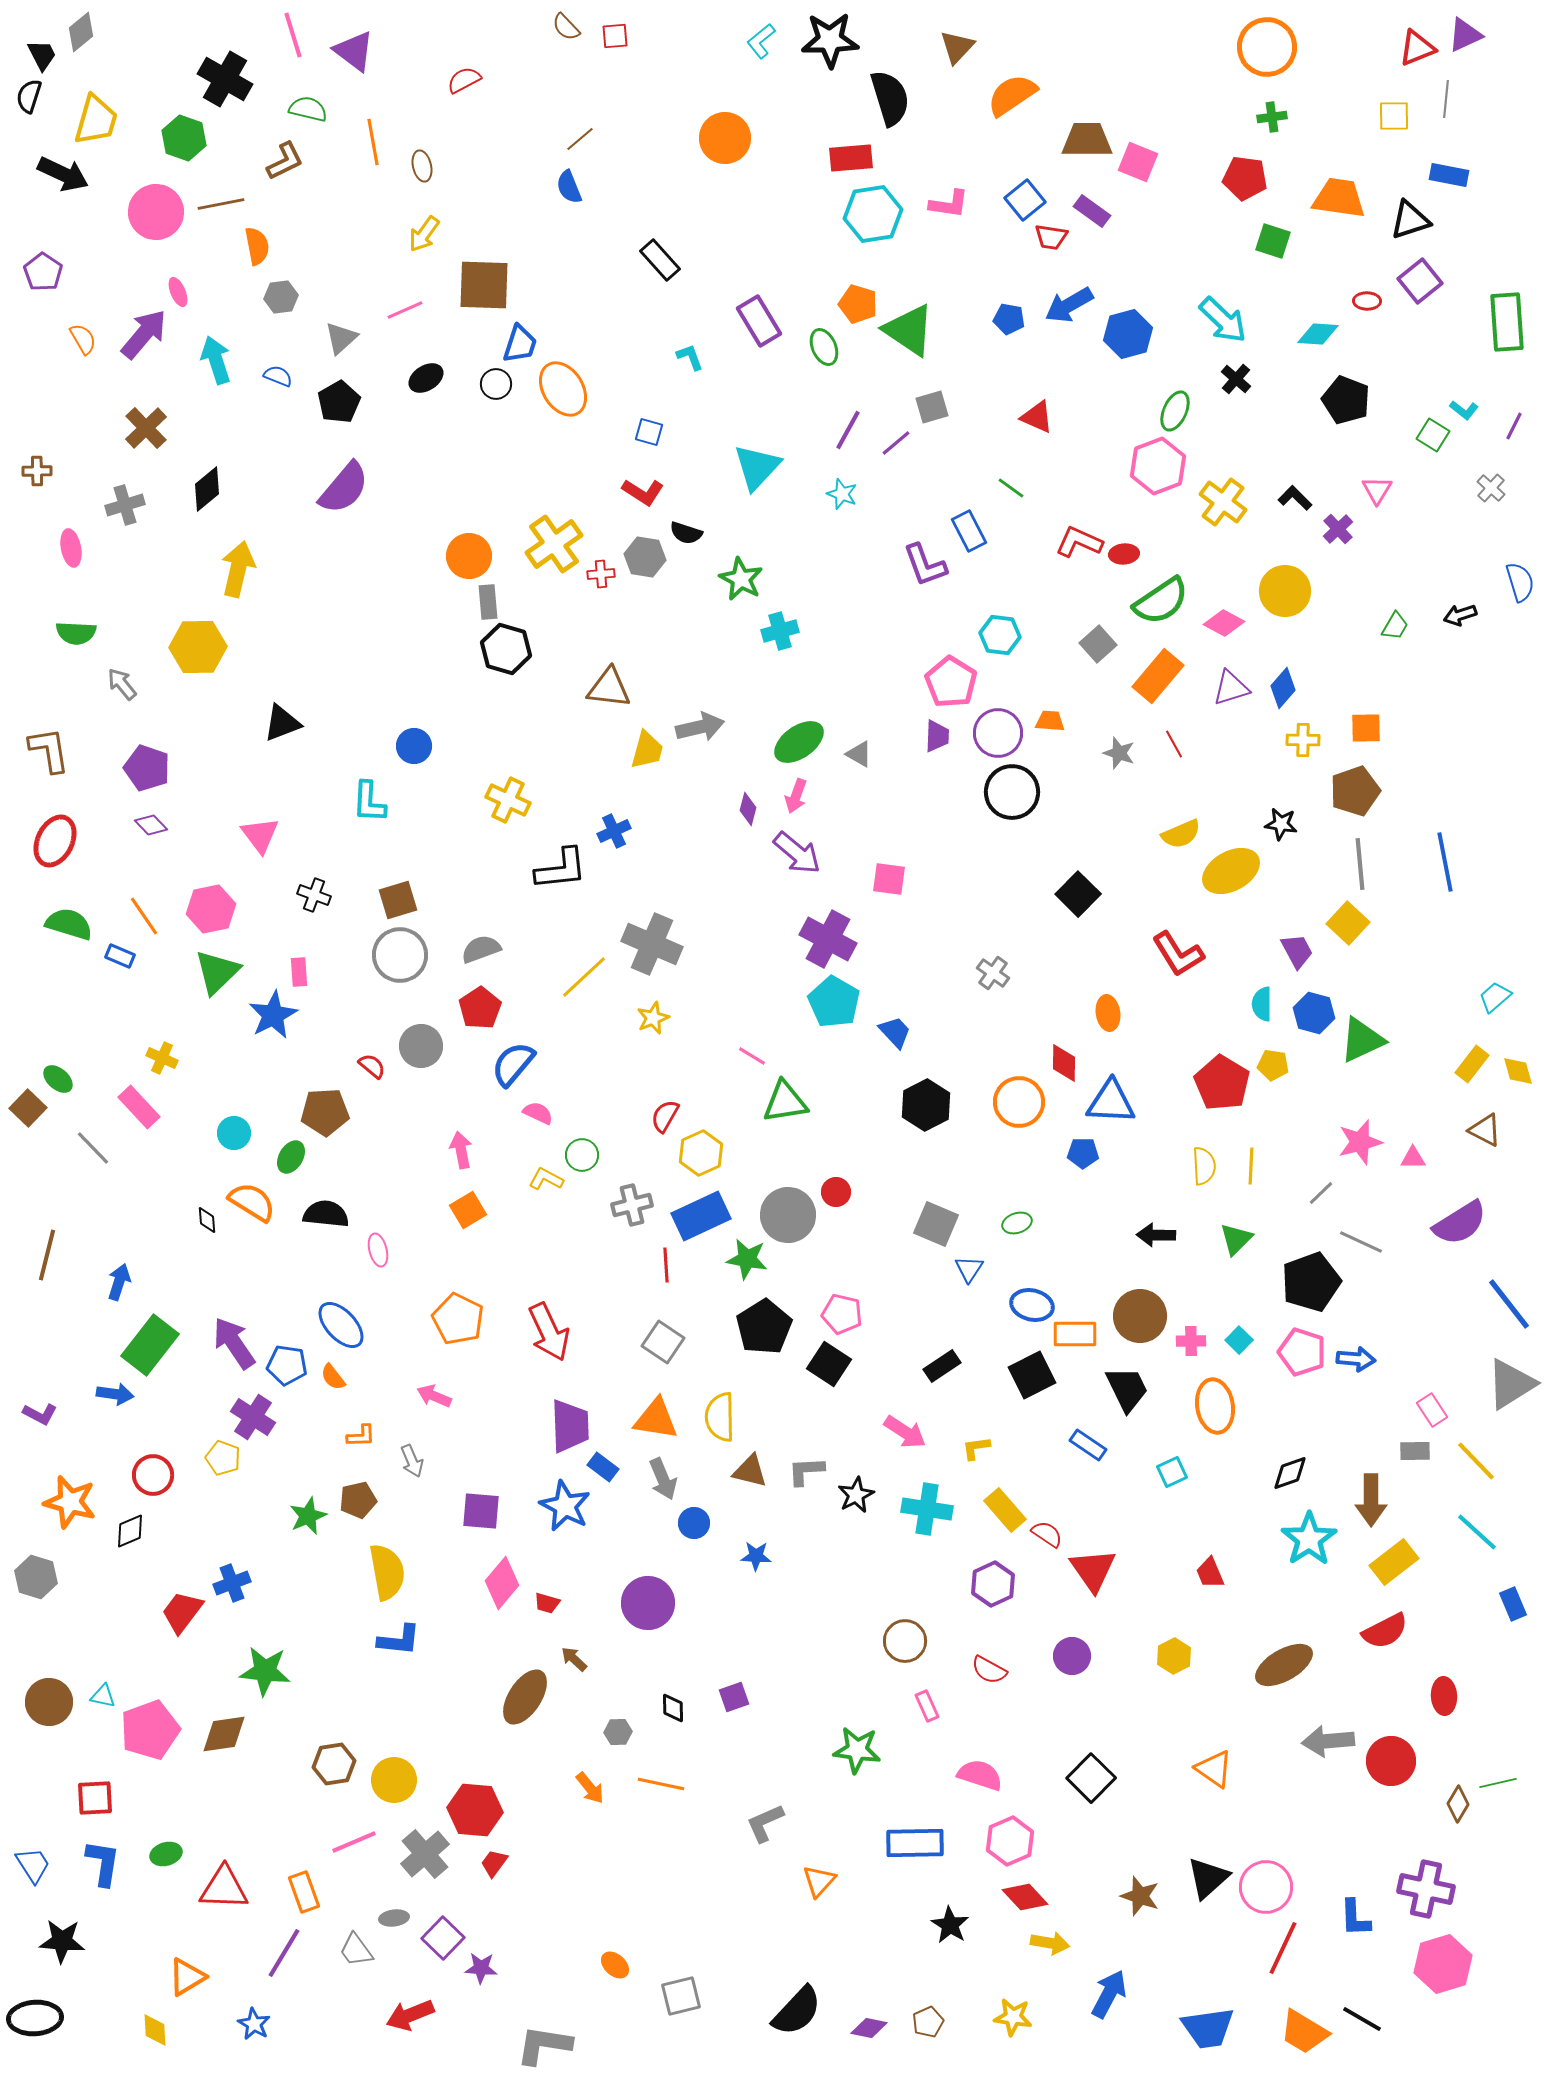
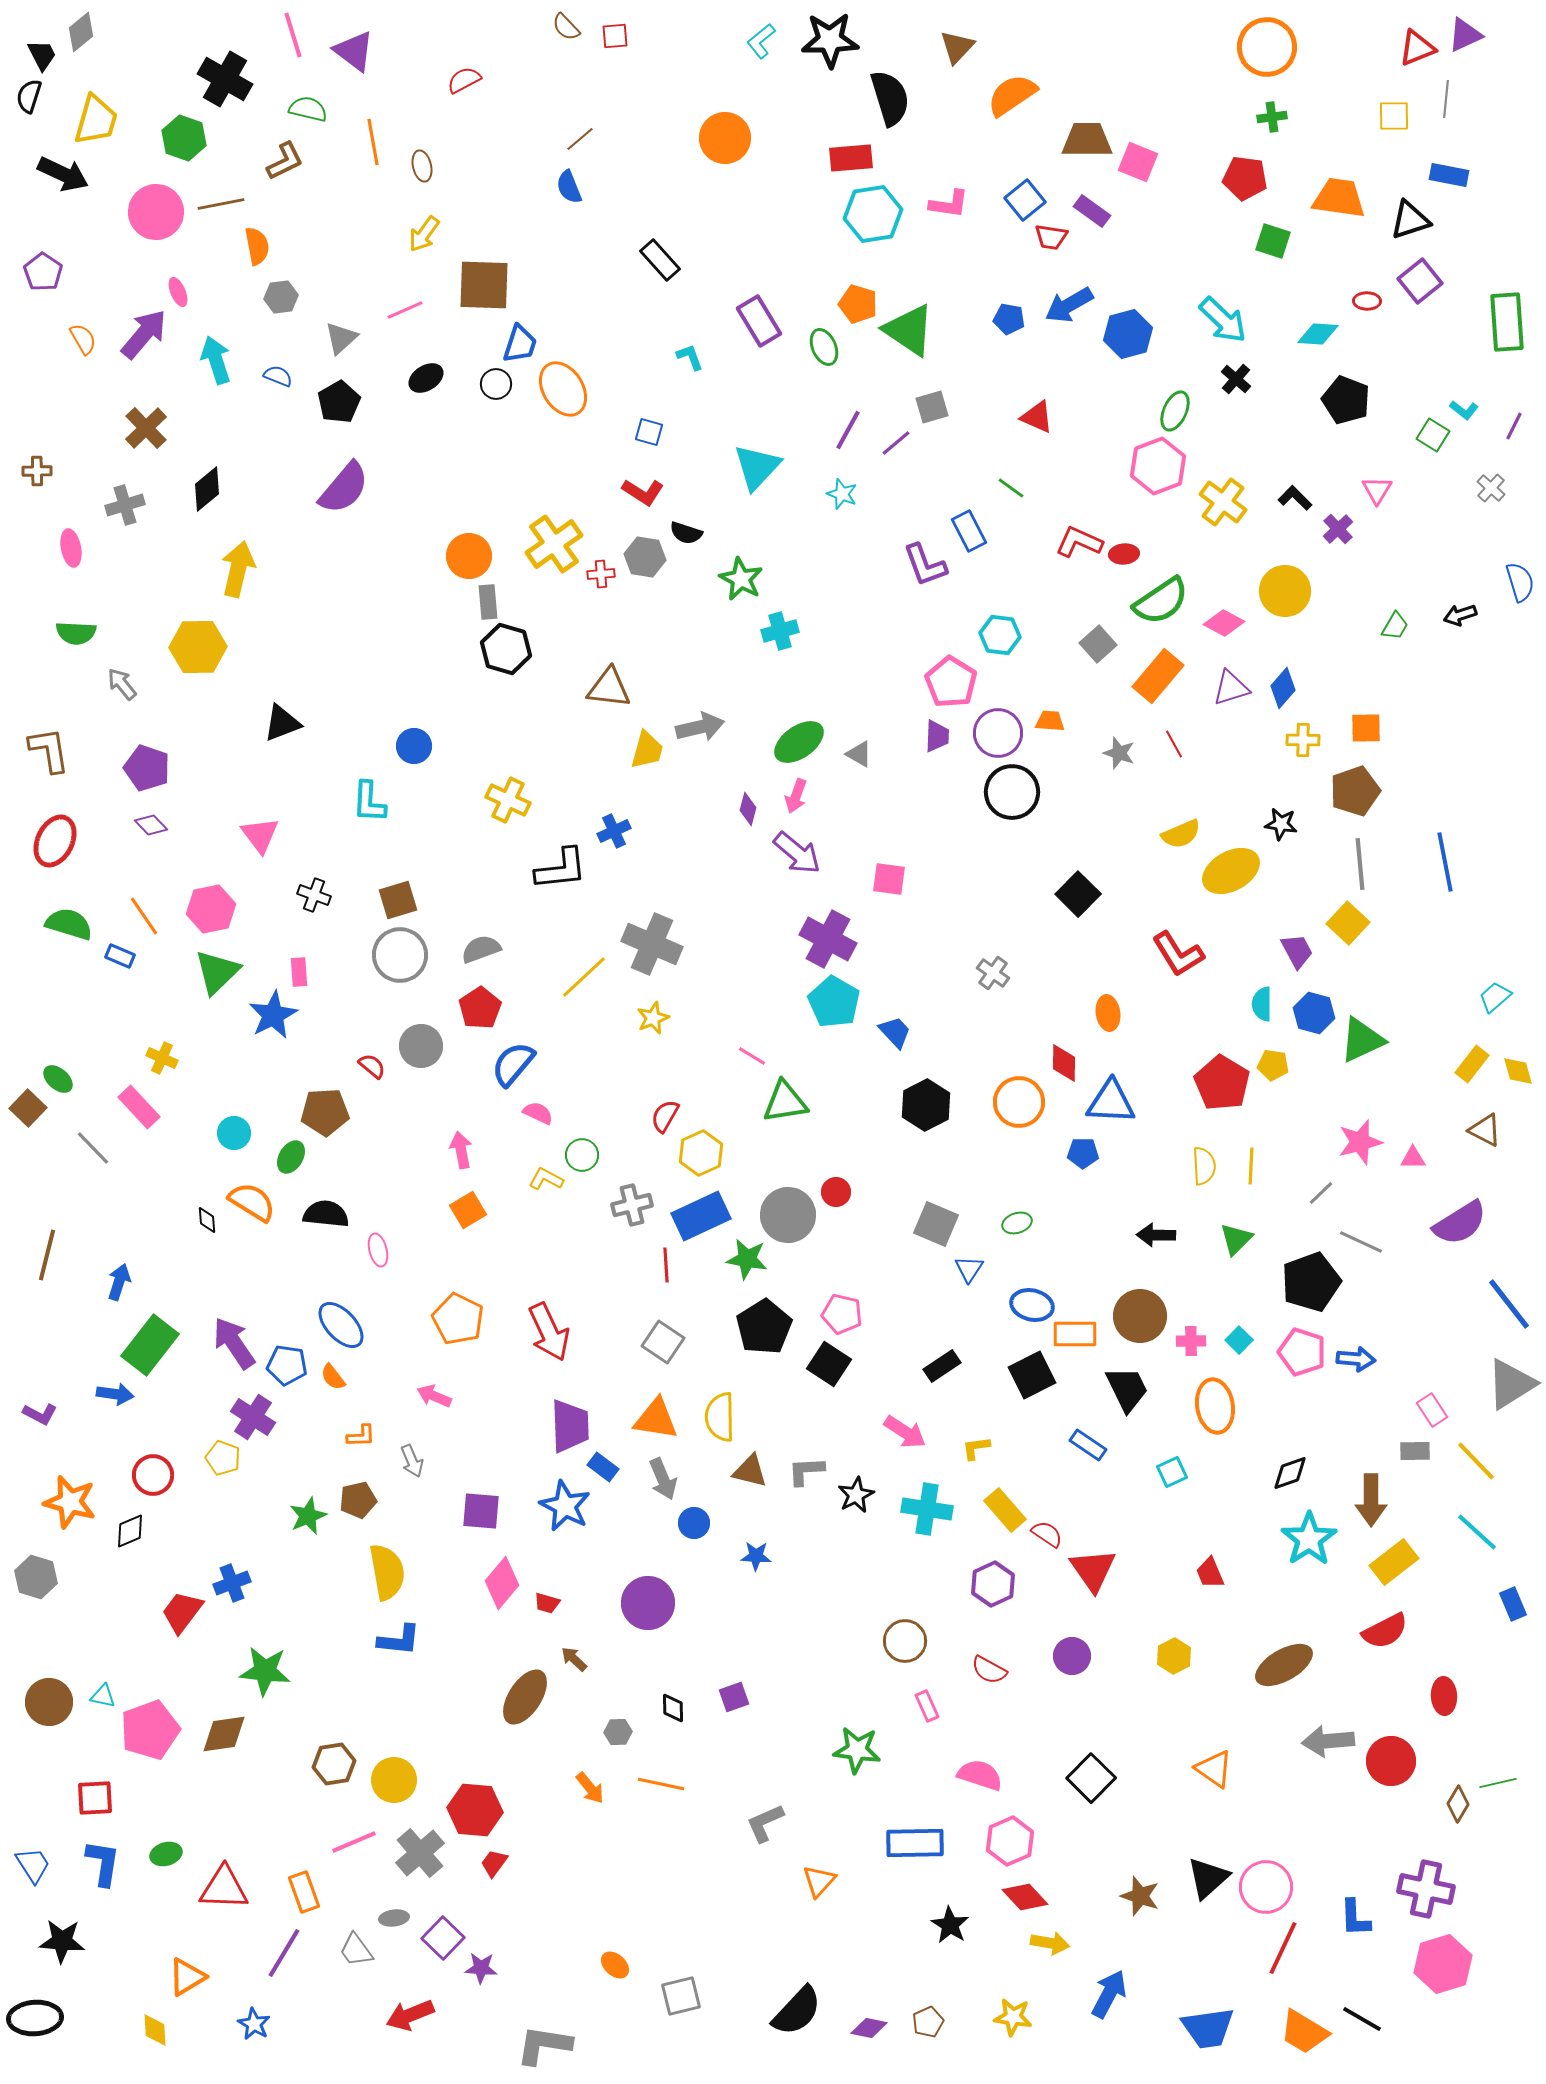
gray cross at (425, 1854): moved 5 px left, 1 px up
